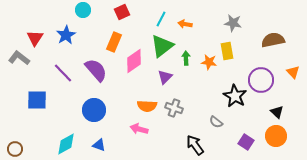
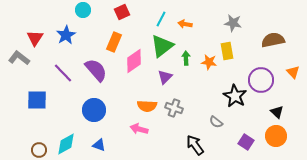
brown circle: moved 24 px right, 1 px down
